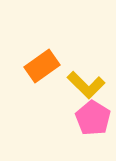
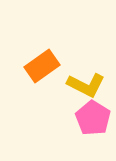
yellow L-shape: rotated 18 degrees counterclockwise
